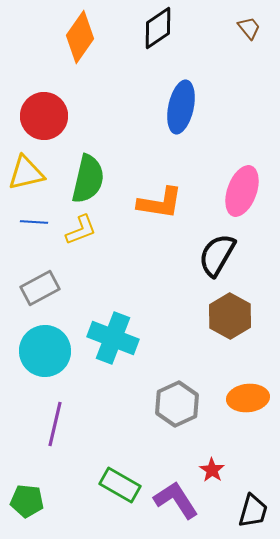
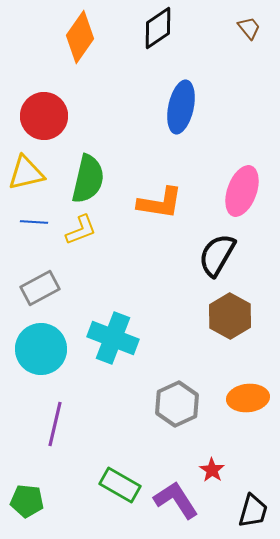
cyan circle: moved 4 px left, 2 px up
